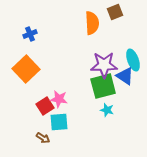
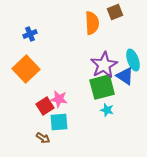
purple star: rotated 28 degrees counterclockwise
green square: moved 1 px left, 1 px down
